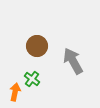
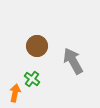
orange arrow: moved 1 px down
